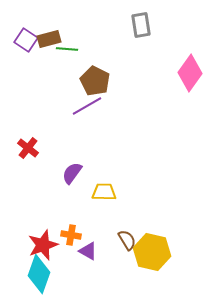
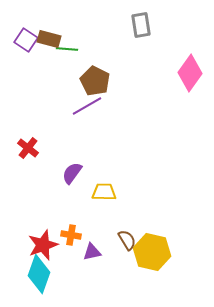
brown rectangle: rotated 30 degrees clockwise
purple triangle: moved 4 px right, 1 px down; rotated 42 degrees counterclockwise
